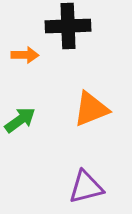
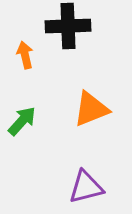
orange arrow: rotated 104 degrees counterclockwise
green arrow: moved 2 px right, 1 px down; rotated 12 degrees counterclockwise
